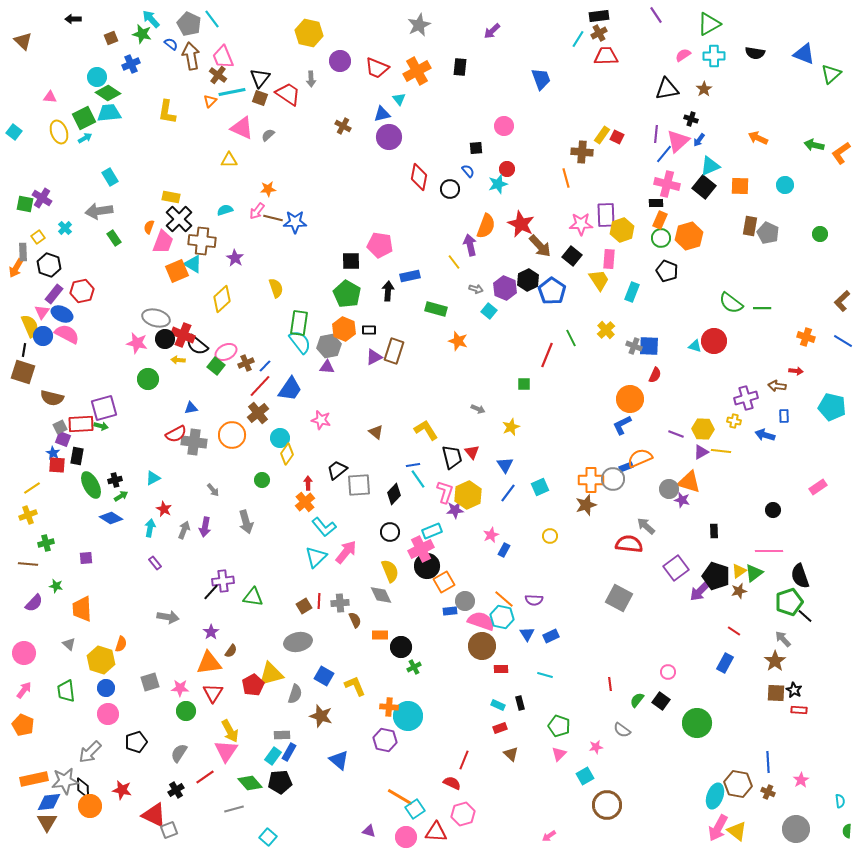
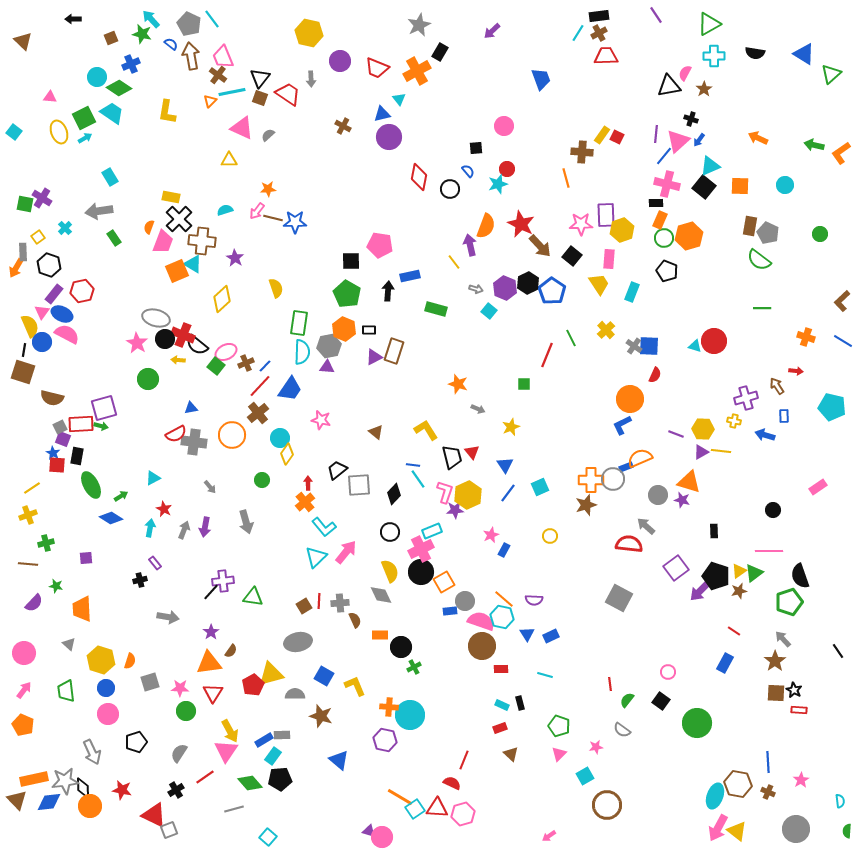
cyan line at (578, 39): moved 6 px up
blue triangle at (804, 54): rotated 10 degrees clockwise
pink semicircle at (683, 55): moved 2 px right, 18 px down; rotated 28 degrees counterclockwise
black rectangle at (460, 67): moved 20 px left, 15 px up; rotated 24 degrees clockwise
black triangle at (667, 89): moved 2 px right, 3 px up
green diamond at (108, 93): moved 11 px right, 5 px up
cyan trapezoid at (109, 113): moved 3 px right; rotated 40 degrees clockwise
blue line at (664, 154): moved 2 px down
green circle at (661, 238): moved 3 px right
black hexagon at (528, 280): moved 3 px down
yellow trapezoid at (599, 280): moved 4 px down
green semicircle at (731, 303): moved 28 px right, 43 px up
blue circle at (43, 336): moved 1 px left, 6 px down
orange star at (458, 341): moved 43 px down
cyan semicircle at (300, 342): moved 2 px right, 10 px down; rotated 40 degrees clockwise
pink star at (137, 343): rotated 20 degrees clockwise
gray cross at (634, 346): rotated 14 degrees clockwise
brown arrow at (777, 386): rotated 48 degrees clockwise
blue line at (413, 465): rotated 16 degrees clockwise
black cross at (115, 480): moved 25 px right, 100 px down
gray circle at (669, 489): moved 11 px left, 6 px down
gray arrow at (213, 490): moved 3 px left, 3 px up
black circle at (427, 566): moved 6 px left, 6 px down
black line at (805, 616): moved 33 px right, 35 px down; rotated 14 degrees clockwise
orange semicircle at (121, 644): moved 9 px right, 17 px down
gray semicircle at (295, 694): rotated 108 degrees counterclockwise
green semicircle at (637, 700): moved 10 px left
cyan rectangle at (498, 705): moved 4 px right
cyan circle at (408, 716): moved 2 px right, 1 px up
gray arrow at (90, 752): moved 2 px right; rotated 70 degrees counterclockwise
blue rectangle at (289, 752): moved 25 px left, 12 px up; rotated 30 degrees clockwise
black pentagon at (280, 782): moved 3 px up
brown triangle at (47, 822): moved 30 px left, 22 px up; rotated 15 degrees counterclockwise
red triangle at (436, 832): moved 1 px right, 24 px up
pink circle at (406, 837): moved 24 px left
